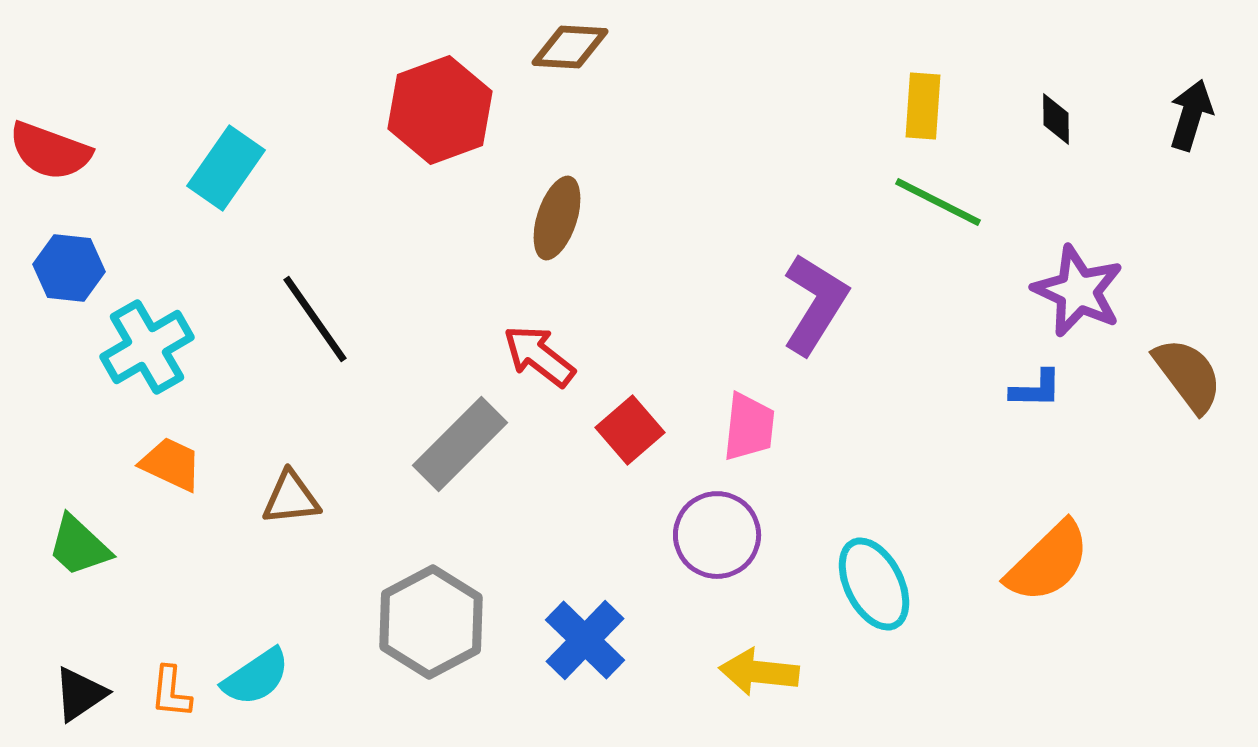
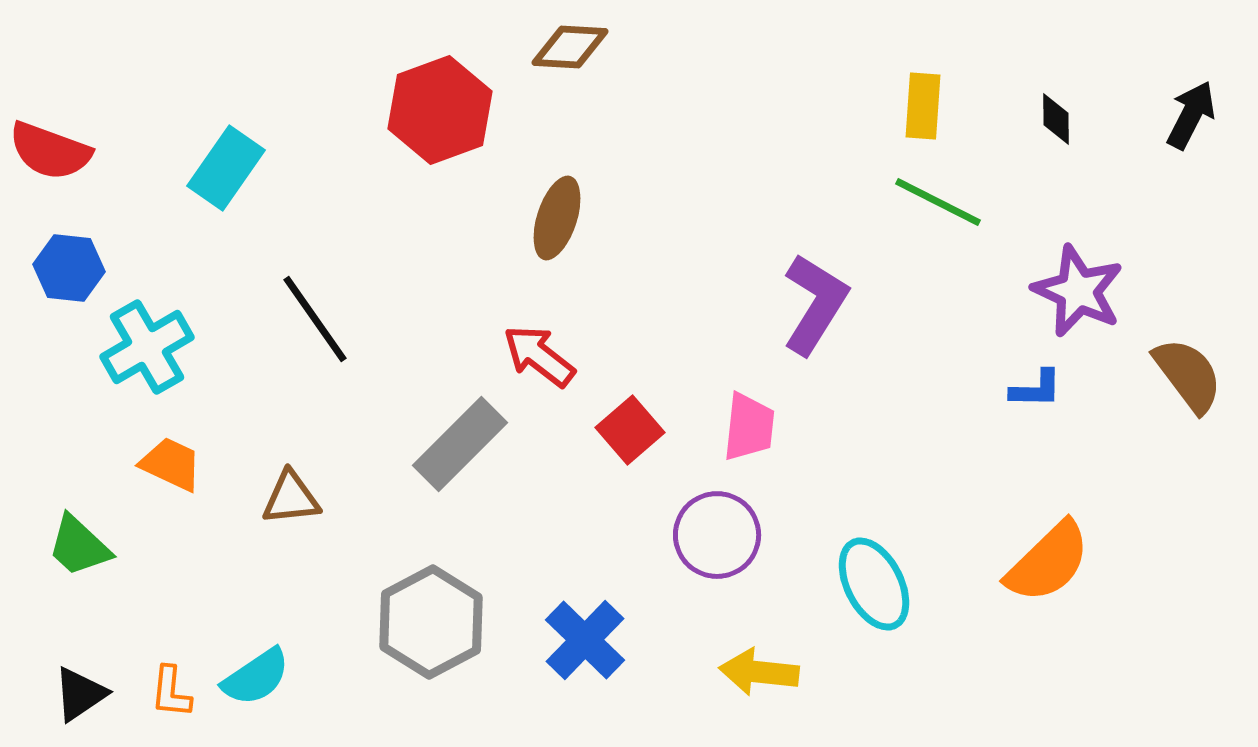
black arrow: rotated 10 degrees clockwise
